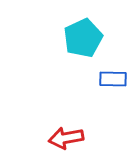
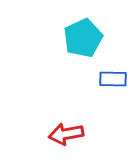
red arrow: moved 4 px up
